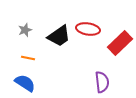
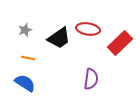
black trapezoid: moved 2 px down
purple semicircle: moved 11 px left, 3 px up; rotated 15 degrees clockwise
